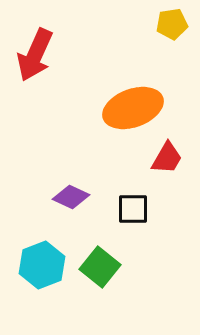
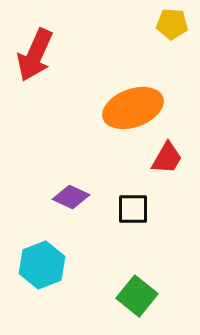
yellow pentagon: rotated 12 degrees clockwise
green square: moved 37 px right, 29 px down
